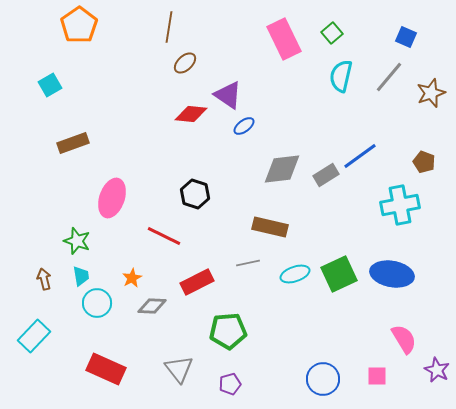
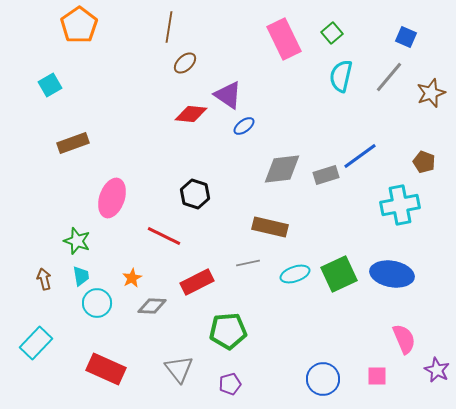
gray rectangle at (326, 175): rotated 15 degrees clockwise
cyan rectangle at (34, 336): moved 2 px right, 7 px down
pink semicircle at (404, 339): rotated 8 degrees clockwise
